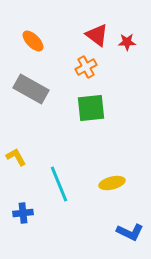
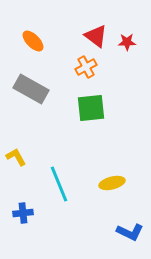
red triangle: moved 1 px left, 1 px down
